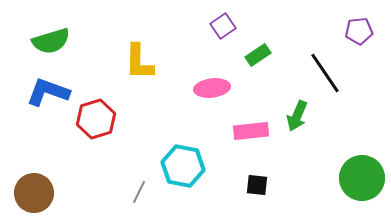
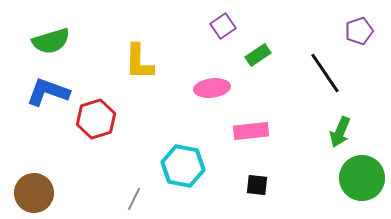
purple pentagon: rotated 12 degrees counterclockwise
green arrow: moved 43 px right, 16 px down
gray line: moved 5 px left, 7 px down
